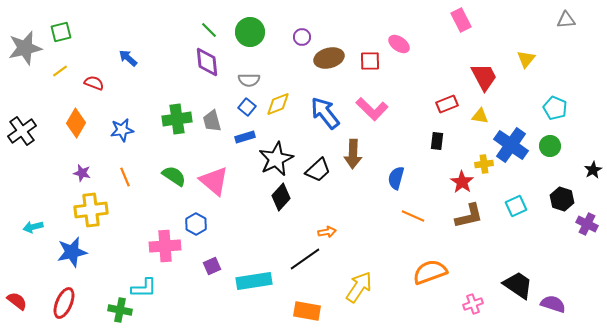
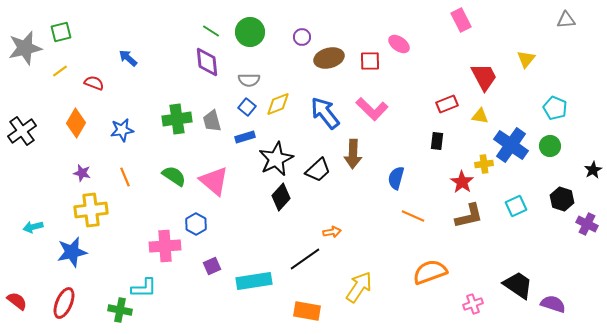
green line at (209, 30): moved 2 px right, 1 px down; rotated 12 degrees counterclockwise
orange arrow at (327, 232): moved 5 px right
